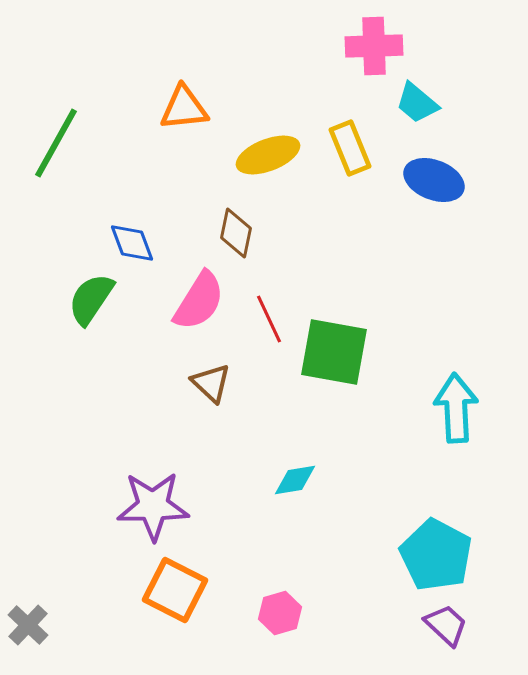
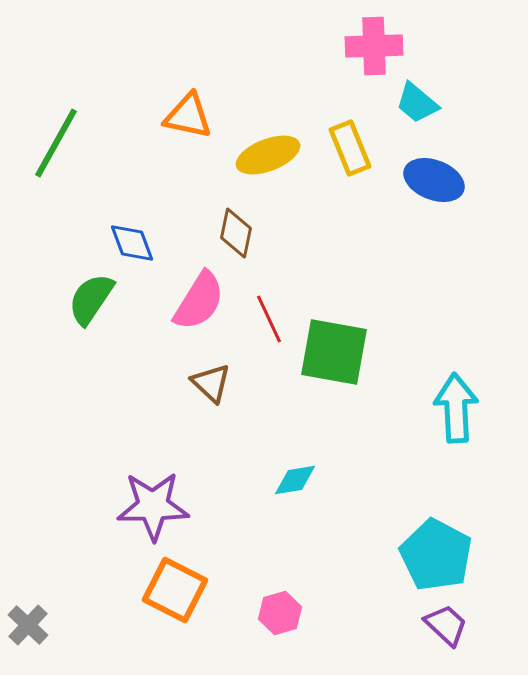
orange triangle: moved 4 px right, 8 px down; rotated 18 degrees clockwise
